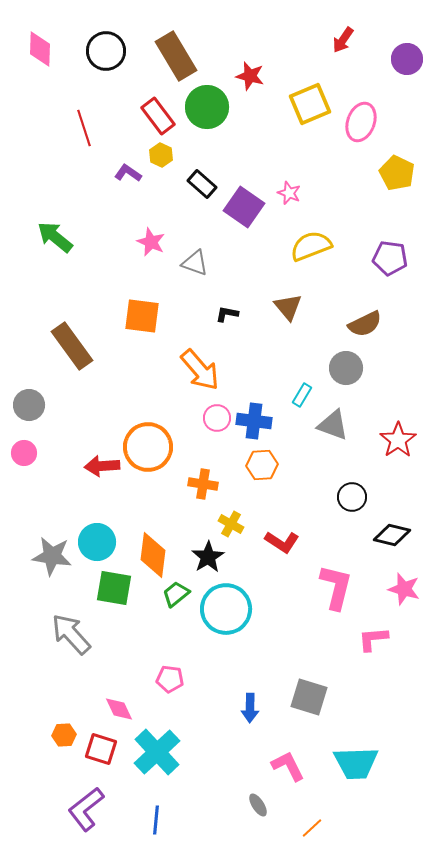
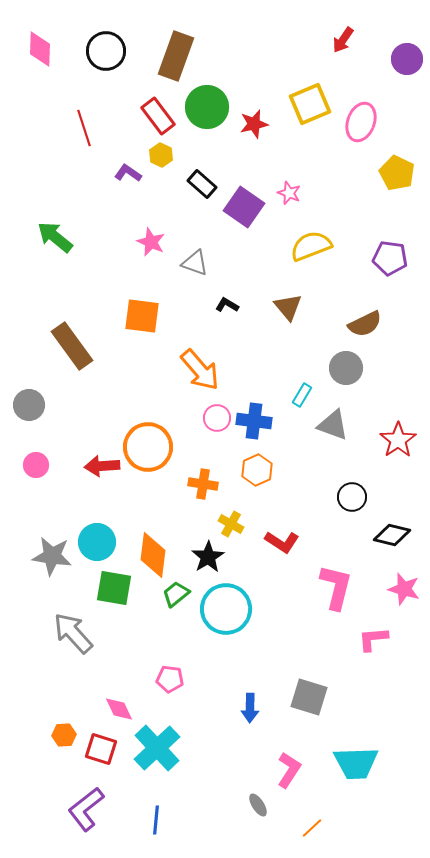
brown rectangle at (176, 56): rotated 51 degrees clockwise
red star at (250, 76): moved 4 px right, 48 px down; rotated 28 degrees counterclockwise
black L-shape at (227, 314): moved 9 px up; rotated 20 degrees clockwise
pink circle at (24, 453): moved 12 px right, 12 px down
orange hexagon at (262, 465): moved 5 px left, 5 px down; rotated 20 degrees counterclockwise
gray arrow at (71, 634): moved 2 px right, 1 px up
cyan cross at (157, 752): moved 4 px up
pink L-shape at (288, 766): moved 1 px right, 4 px down; rotated 60 degrees clockwise
